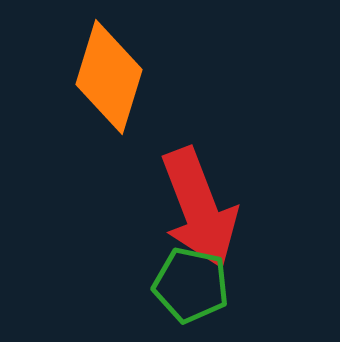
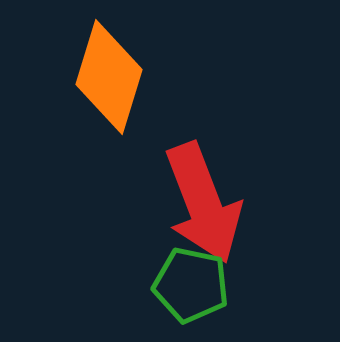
red arrow: moved 4 px right, 5 px up
